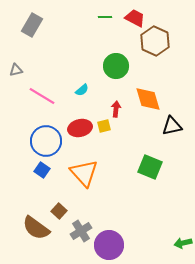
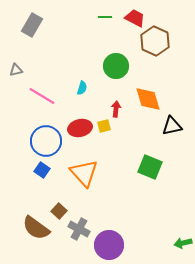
cyan semicircle: moved 2 px up; rotated 32 degrees counterclockwise
gray cross: moved 2 px left, 2 px up; rotated 30 degrees counterclockwise
